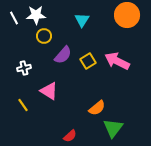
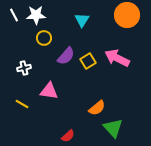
white line: moved 3 px up
yellow circle: moved 2 px down
purple semicircle: moved 3 px right, 1 px down
pink arrow: moved 3 px up
pink triangle: rotated 24 degrees counterclockwise
yellow line: moved 1 px left, 1 px up; rotated 24 degrees counterclockwise
green triangle: rotated 20 degrees counterclockwise
red semicircle: moved 2 px left
